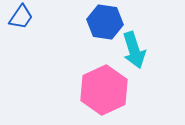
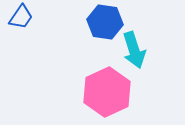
pink hexagon: moved 3 px right, 2 px down
